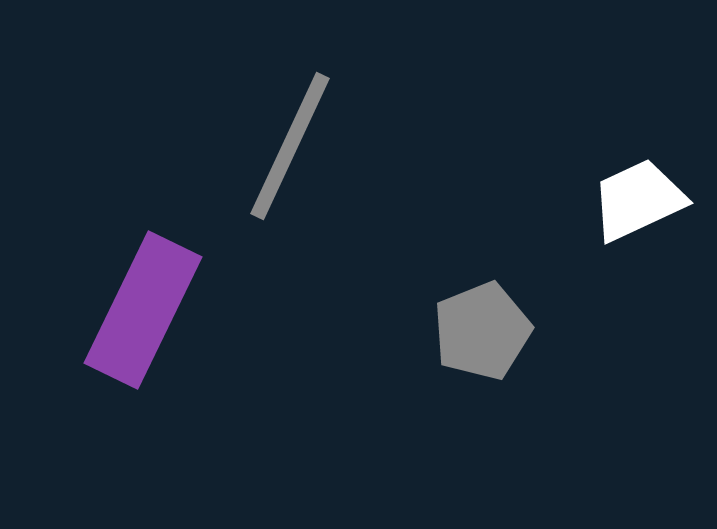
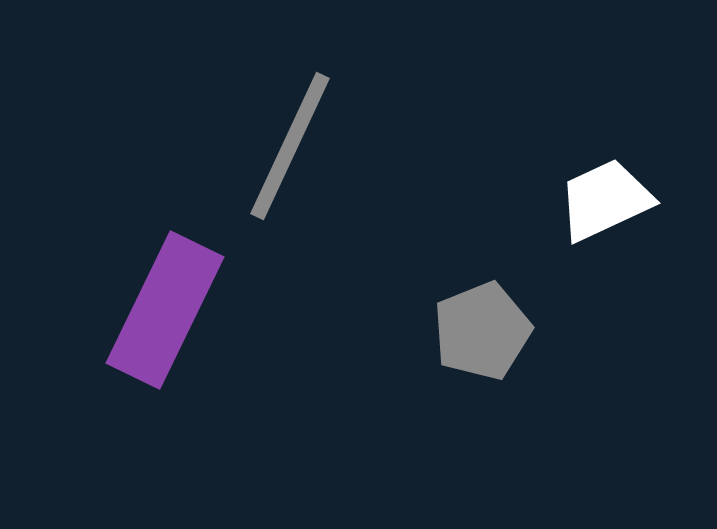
white trapezoid: moved 33 px left
purple rectangle: moved 22 px right
